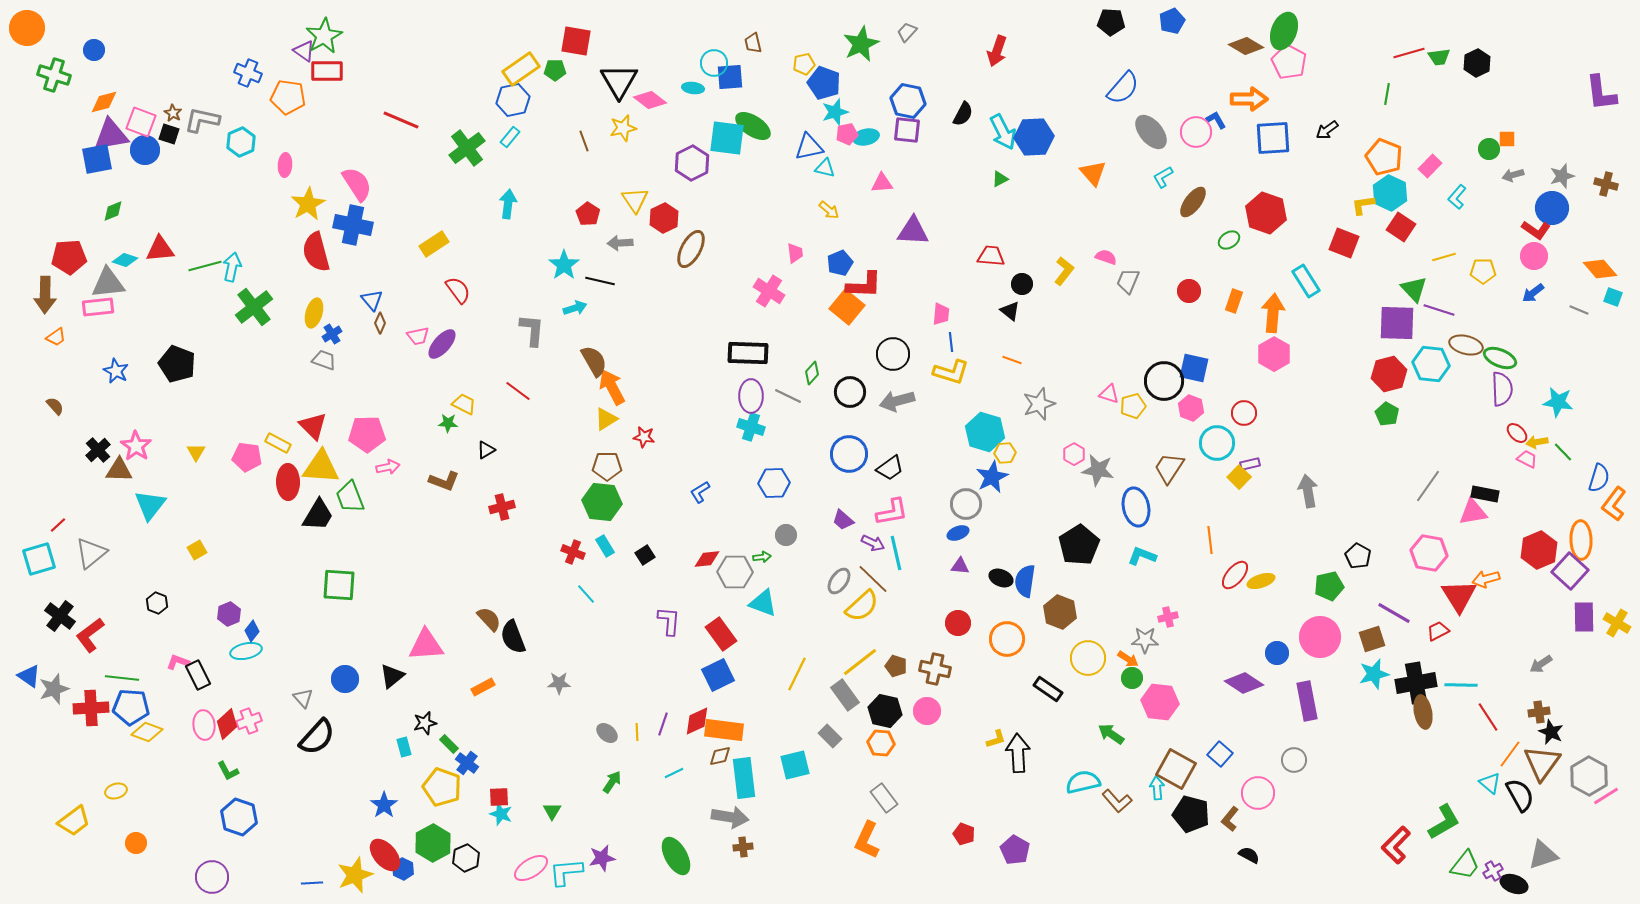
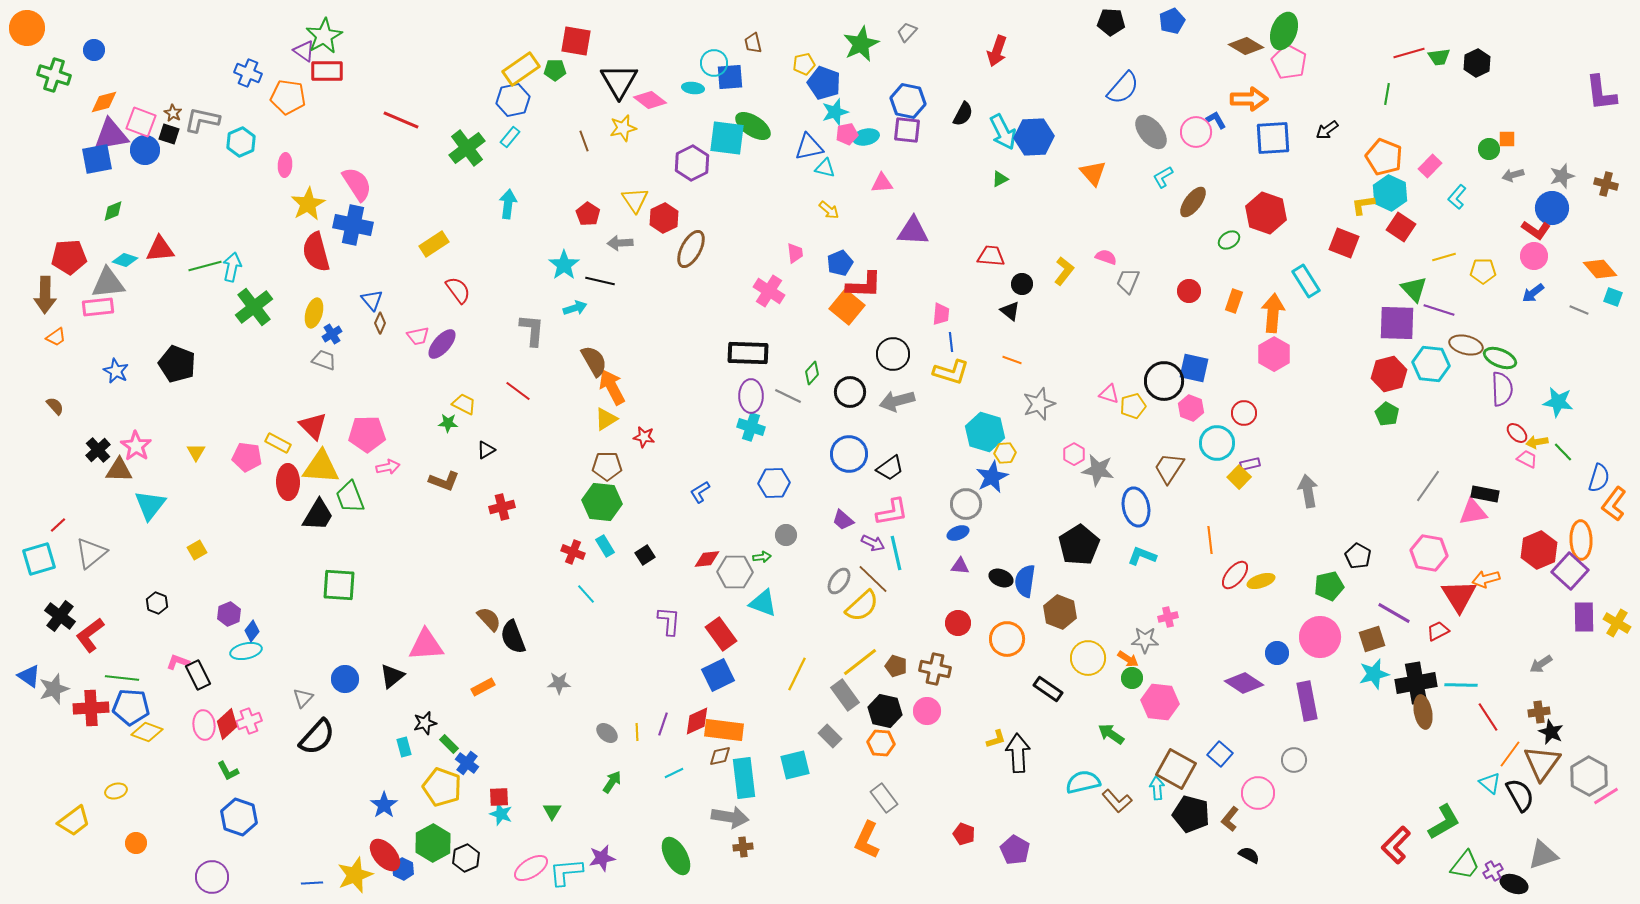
gray triangle at (303, 698): rotated 25 degrees clockwise
